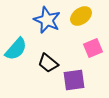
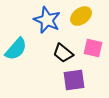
pink square: rotated 36 degrees clockwise
black trapezoid: moved 15 px right, 10 px up
